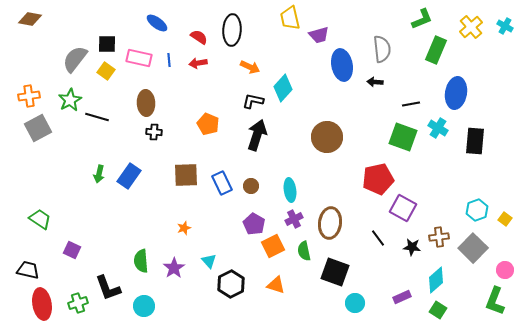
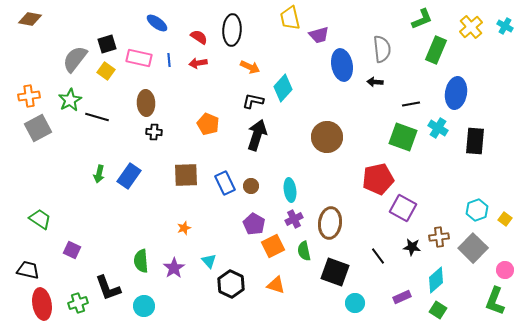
black square at (107, 44): rotated 18 degrees counterclockwise
blue rectangle at (222, 183): moved 3 px right
black line at (378, 238): moved 18 px down
black hexagon at (231, 284): rotated 8 degrees counterclockwise
